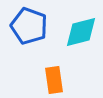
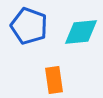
cyan diamond: rotated 9 degrees clockwise
